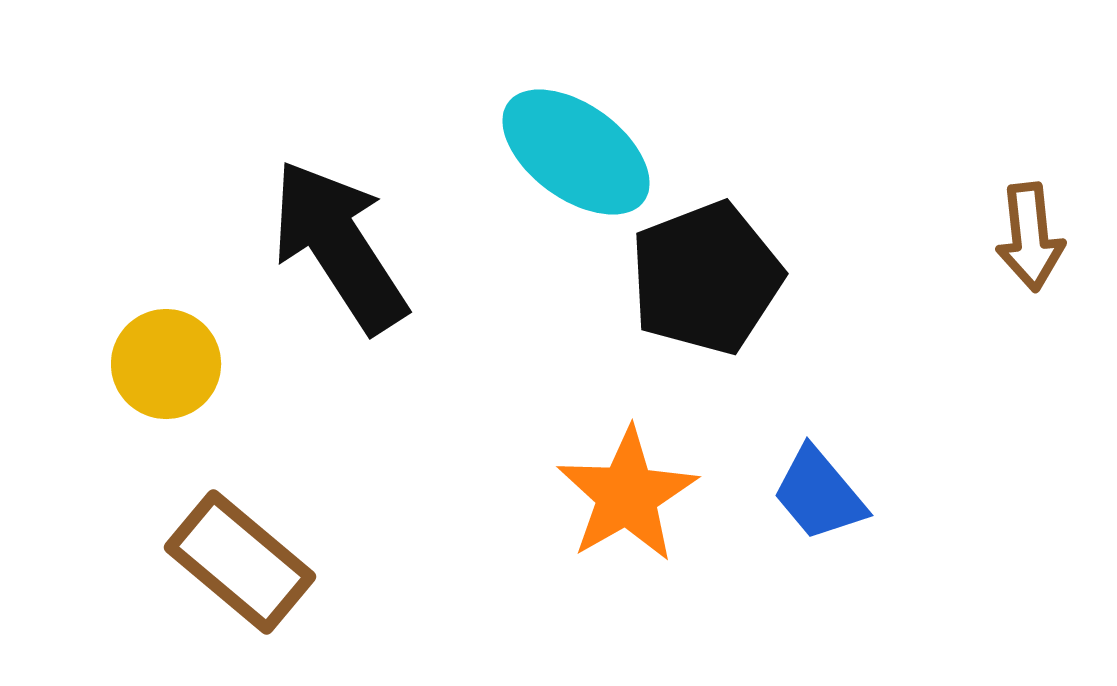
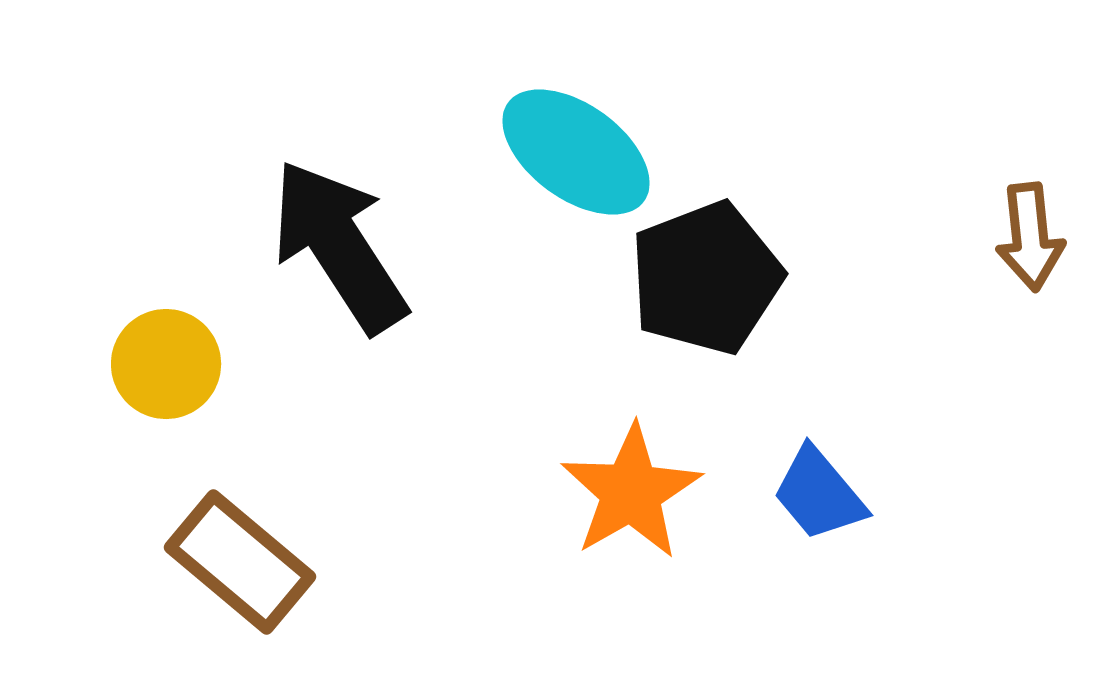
orange star: moved 4 px right, 3 px up
